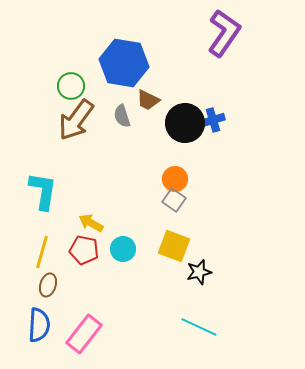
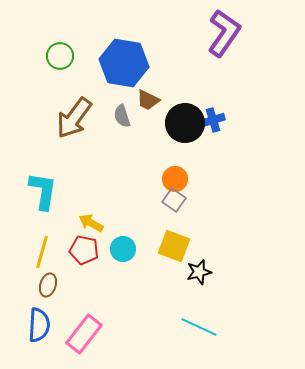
green circle: moved 11 px left, 30 px up
brown arrow: moved 2 px left, 2 px up
